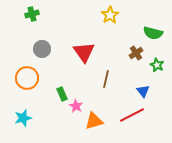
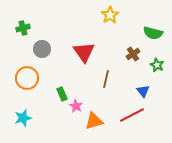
green cross: moved 9 px left, 14 px down
brown cross: moved 3 px left, 1 px down
